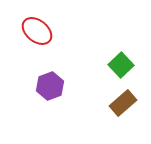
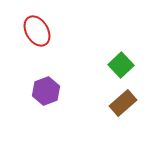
red ellipse: rotated 20 degrees clockwise
purple hexagon: moved 4 px left, 5 px down
